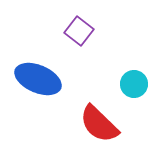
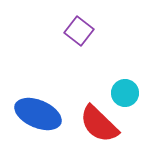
blue ellipse: moved 35 px down
cyan circle: moved 9 px left, 9 px down
